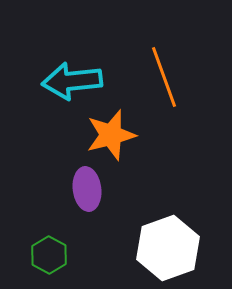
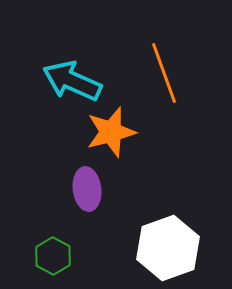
orange line: moved 4 px up
cyan arrow: rotated 30 degrees clockwise
orange star: moved 3 px up
green hexagon: moved 4 px right, 1 px down
